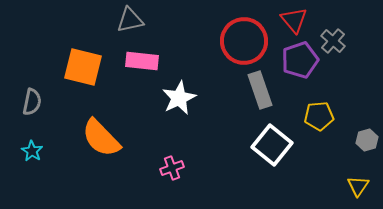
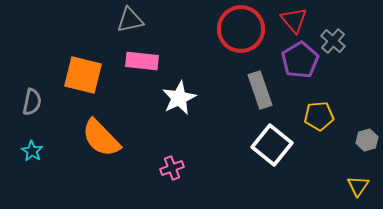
red circle: moved 3 px left, 12 px up
purple pentagon: rotated 12 degrees counterclockwise
orange square: moved 8 px down
